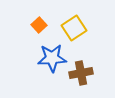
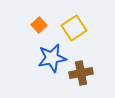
blue star: rotated 8 degrees counterclockwise
